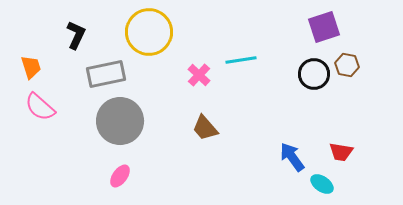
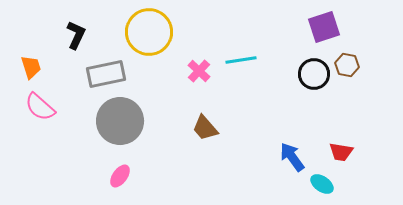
pink cross: moved 4 px up
